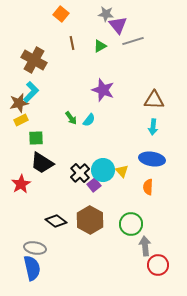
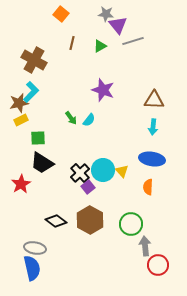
brown line: rotated 24 degrees clockwise
green square: moved 2 px right
purple square: moved 6 px left, 2 px down
